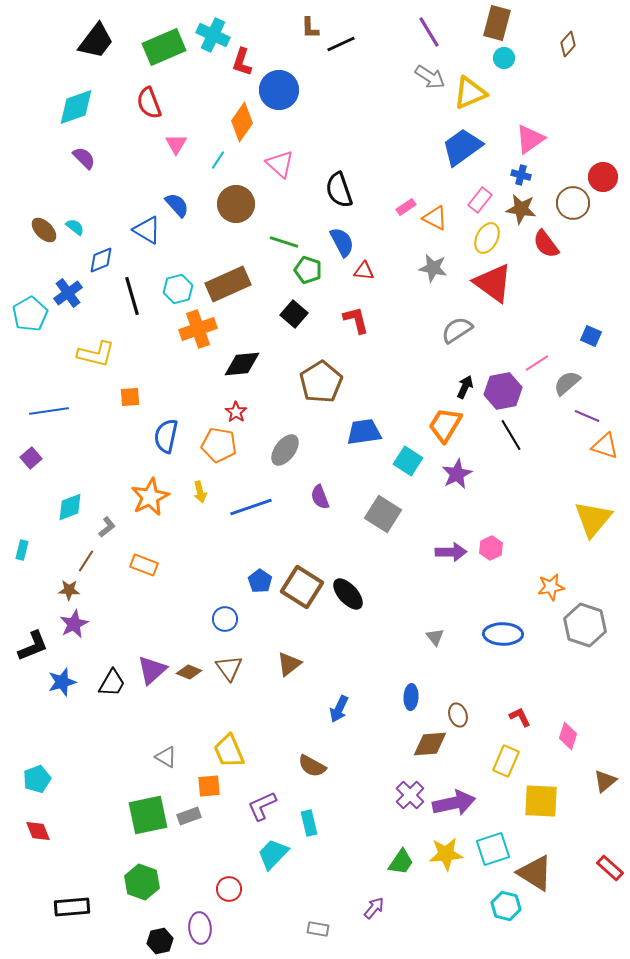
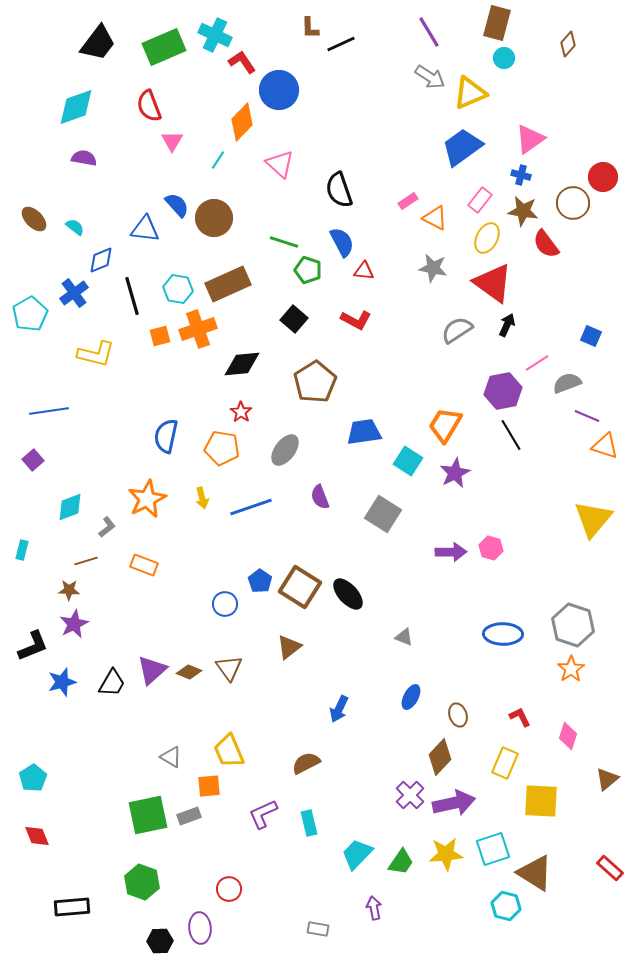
cyan cross at (213, 35): moved 2 px right
black trapezoid at (96, 41): moved 2 px right, 2 px down
red L-shape at (242, 62): rotated 128 degrees clockwise
red semicircle at (149, 103): moved 3 px down
orange diamond at (242, 122): rotated 9 degrees clockwise
pink triangle at (176, 144): moved 4 px left, 3 px up
purple semicircle at (84, 158): rotated 35 degrees counterclockwise
brown circle at (236, 204): moved 22 px left, 14 px down
pink rectangle at (406, 207): moved 2 px right, 6 px up
brown star at (521, 209): moved 2 px right, 2 px down
brown ellipse at (44, 230): moved 10 px left, 11 px up
blue triangle at (147, 230): moved 2 px left, 1 px up; rotated 24 degrees counterclockwise
cyan hexagon at (178, 289): rotated 24 degrees clockwise
blue cross at (68, 293): moved 6 px right
black square at (294, 314): moved 5 px down
red L-shape at (356, 320): rotated 132 degrees clockwise
brown pentagon at (321, 382): moved 6 px left
gray semicircle at (567, 383): rotated 20 degrees clockwise
black arrow at (465, 387): moved 42 px right, 62 px up
orange square at (130, 397): moved 30 px right, 61 px up; rotated 10 degrees counterclockwise
red star at (236, 412): moved 5 px right
orange pentagon at (219, 445): moved 3 px right, 3 px down
purple square at (31, 458): moved 2 px right, 2 px down
purple star at (457, 474): moved 2 px left, 1 px up
yellow arrow at (200, 492): moved 2 px right, 6 px down
orange star at (150, 497): moved 3 px left, 2 px down
pink hexagon at (491, 548): rotated 20 degrees counterclockwise
brown line at (86, 561): rotated 40 degrees clockwise
brown square at (302, 587): moved 2 px left
orange star at (551, 587): moved 20 px right, 82 px down; rotated 24 degrees counterclockwise
blue circle at (225, 619): moved 15 px up
gray hexagon at (585, 625): moved 12 px left
gray triangle at (435, 637): moved 31 px left; rotated 30 degrees counterclockwise
brown triangle at (289, 664): moved 17 px up
blue ellipse at (411, 697): rotated 25 degrees clockwise
brown diamond at (430, 744): moved 10 px right, 13 px down; rotated 42 degrees counterclockwise
gray triangle at (166, 757): moved 5 px right
yellow rectangle at (506, 761): moved 1 px left, 2 px down
brown semicircle at (312, 766): moved 6 px left, 3 px up; rotated 124 degrees clockwise
cyan pentagon at (37, 779): moved 4 px left, 1 px up; rotated 12 degrees counterclockwise
brown triangle at (605, 781): moved 2 px right, 2 px up
purple L-shape at (262, 806): moved 1 px right, 8 px down
red diamond at (38, 831): moved 1 px left, 5 px down
cyan trapezoid at (273, 854): moved 84 px right
purple arrow at (374, 908): rotated 50 degrees counterclockwise
black hexagon at (160, 941): rotated 10 degrees clockwise
